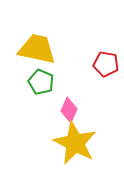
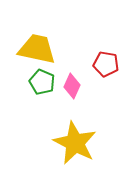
green pentagon: moved 1 px right
pink diamond: moved 3 px right, 24 px up
